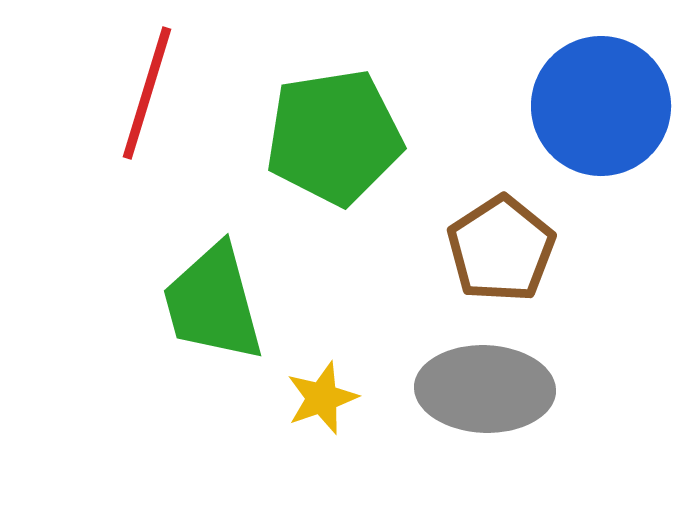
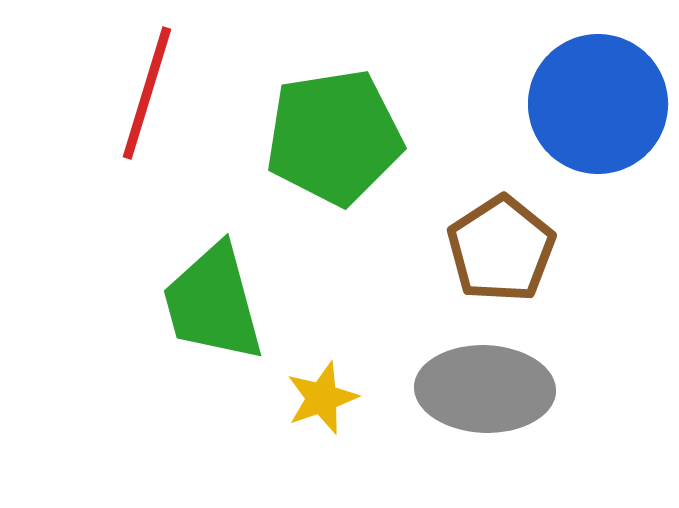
blue circle: moved 3 px left, 2 px up
